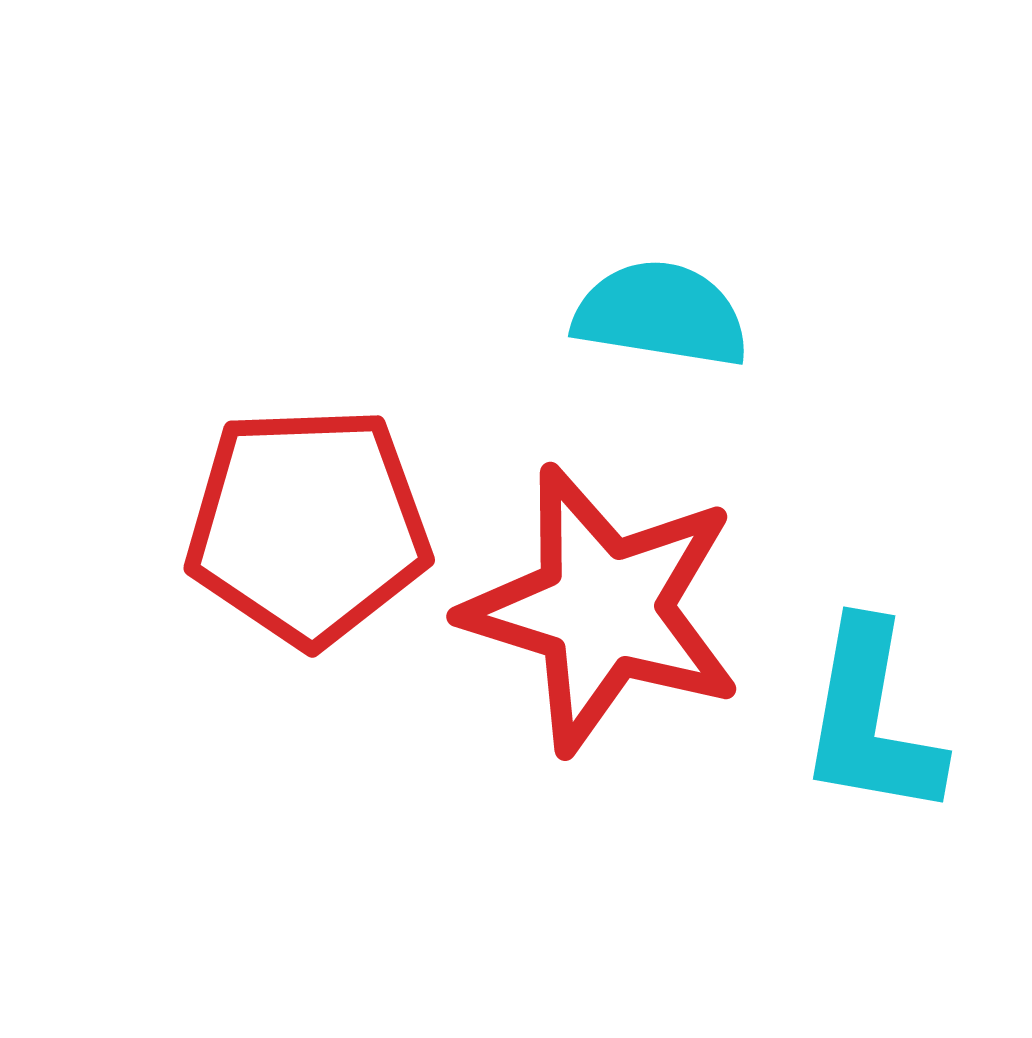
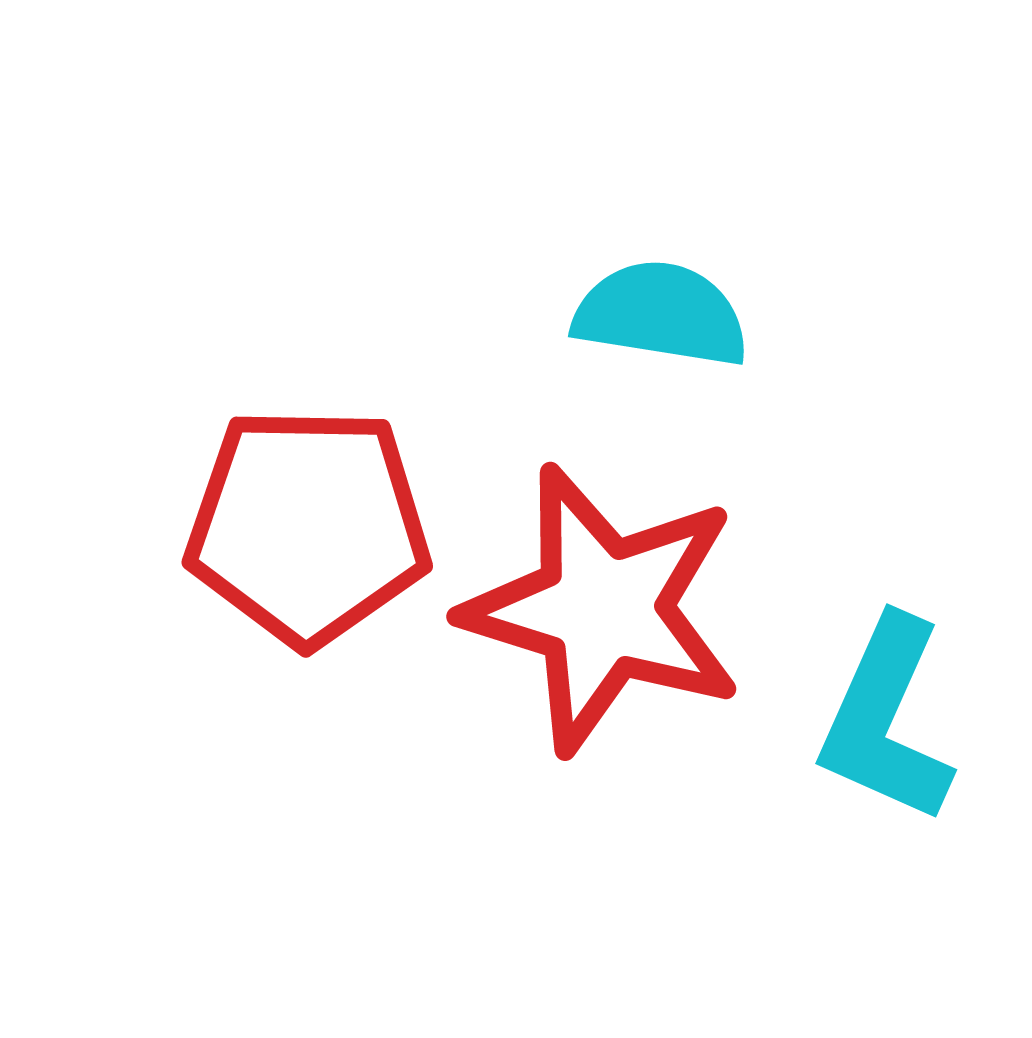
red pentagon: rotated 3 degrees clockwise
cyan L-shape: moved 15 px right; rotated 14 degrees clockwise
